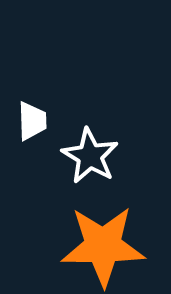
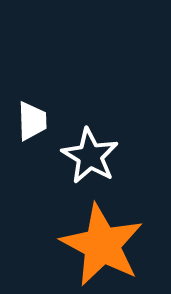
orange star: moved 1 px left, 1 px up; rotated 28 degrees clockwise
